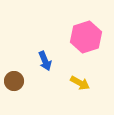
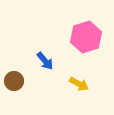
blue arrow: rotated 18 degrees counterclockwise
yellow arrow: moved 1 px left, 1 px down
